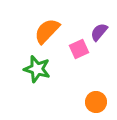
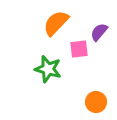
orange semicircle: moved 9 px right, 8 px up
pink square: rotated 18 degrees clockwise
green star: moved 11 px right
